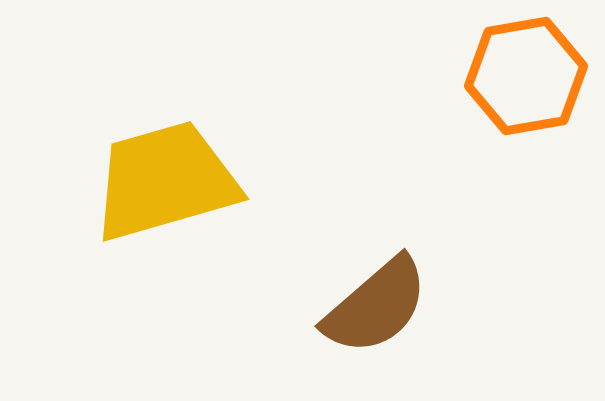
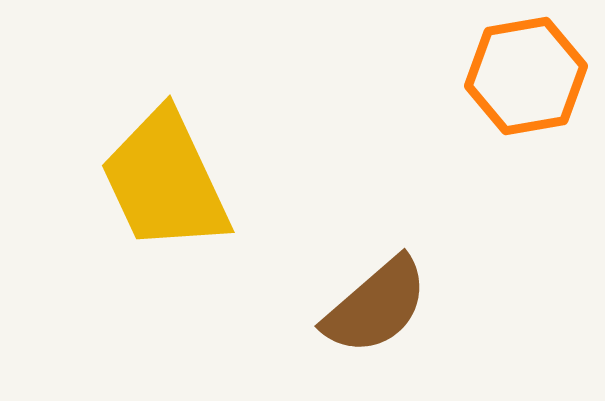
yellow trapezoid: rotated 99 degrees counterclockwise
